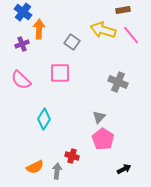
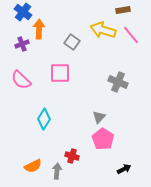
orange semicircle: moved 2 px left, 1 px up
